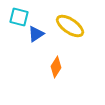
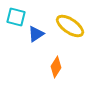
cyan square: moved 3 px left
